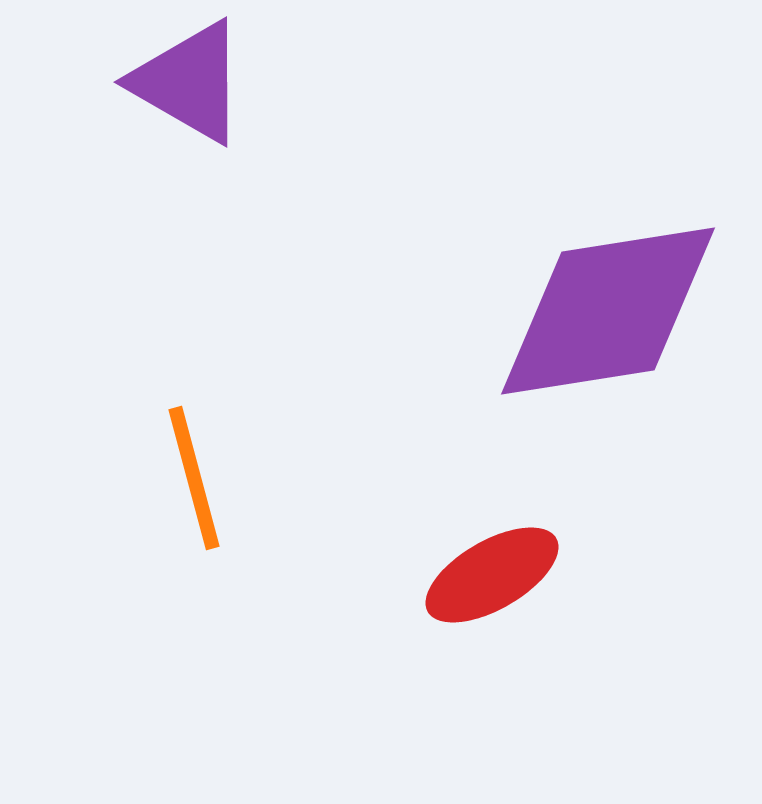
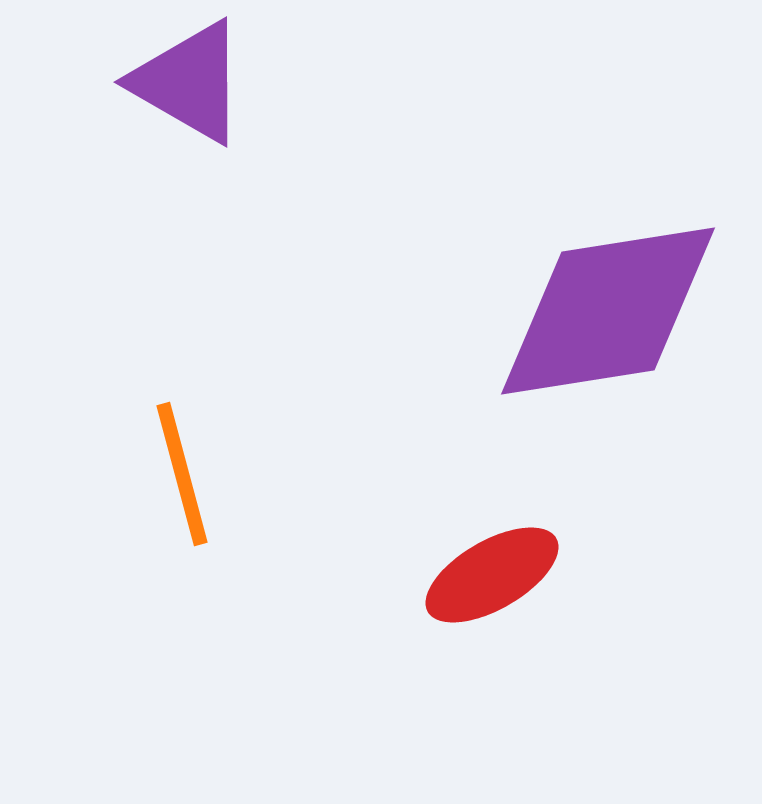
orange line: moved 12 px left, 4 px up
